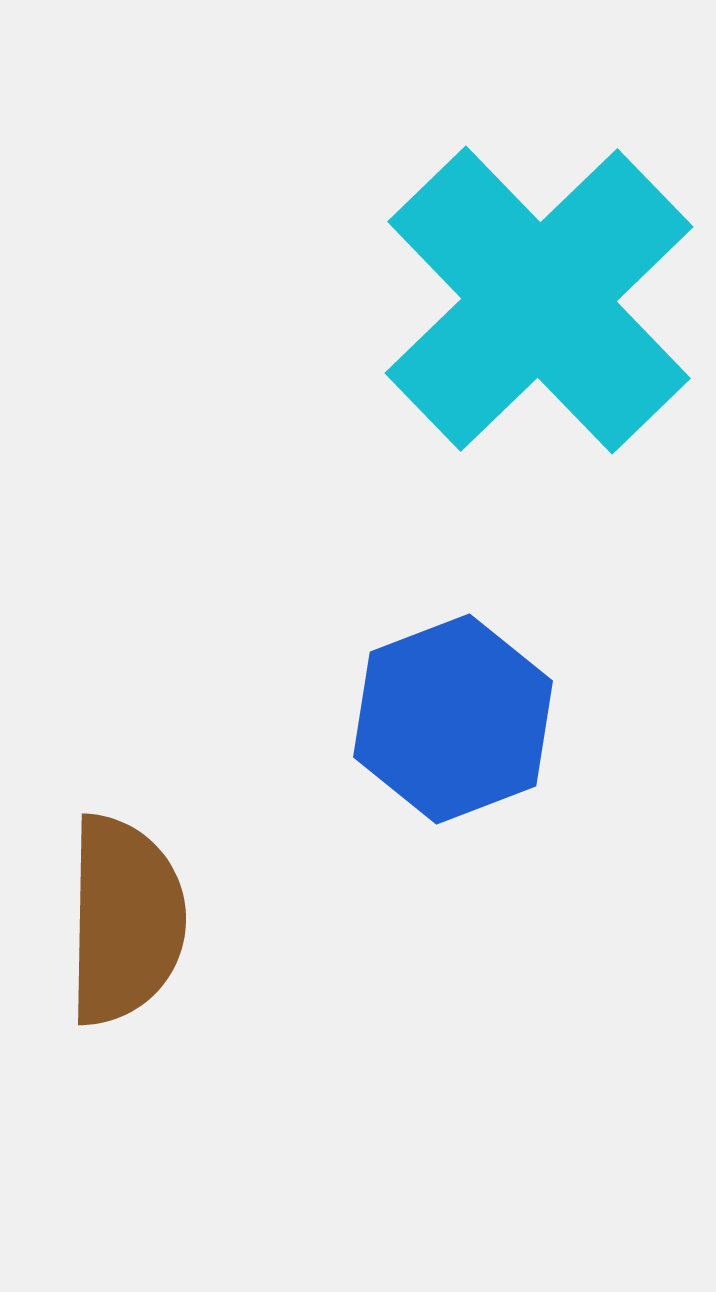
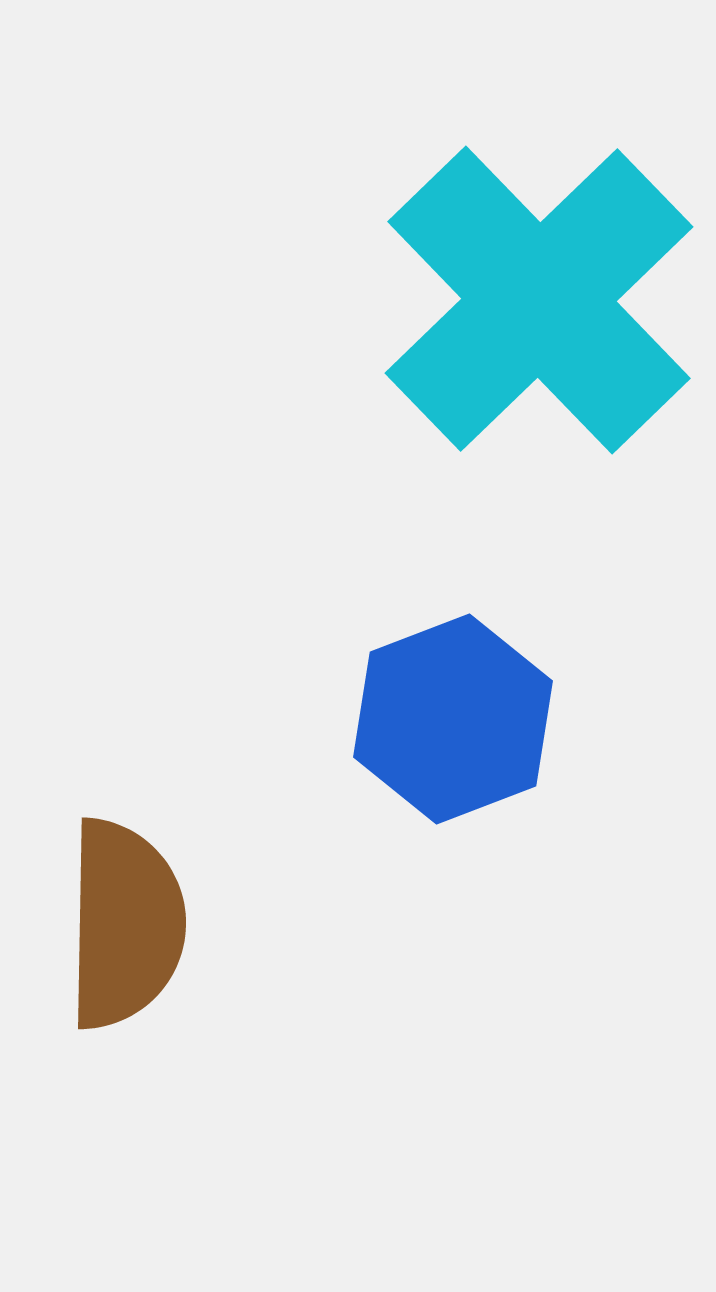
brown semicircle: moved 4 px down
